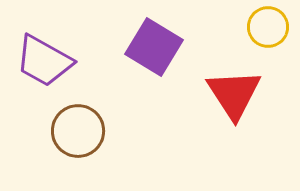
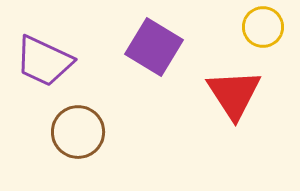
yellow circle: moved 5 px left
purple trapezoid: rotated 4 degrees counterclockwise
brown circle: moved 1 px down
